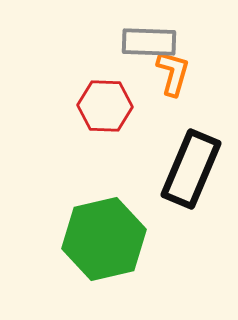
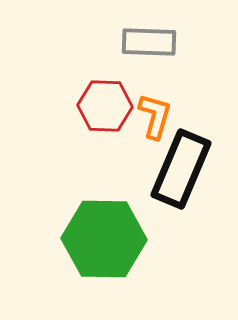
orange L-shape: moved 18 px left, 43 px down
black rectangle: moved 10 px left
green hexagon: rotated 14 degrees clockwise
